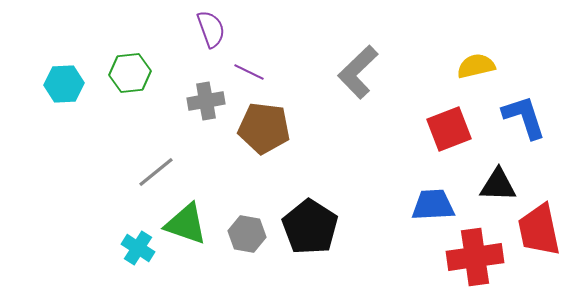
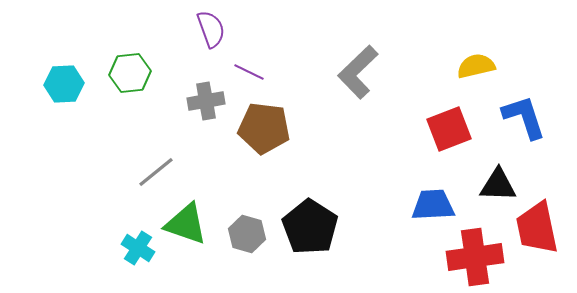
red trapezoid: moved 2 px left, 2 px up
gray hexagon: rotated 6 degrees clockwise
